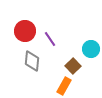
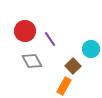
gray diamond: rotated 35 degrees counterclockwise
